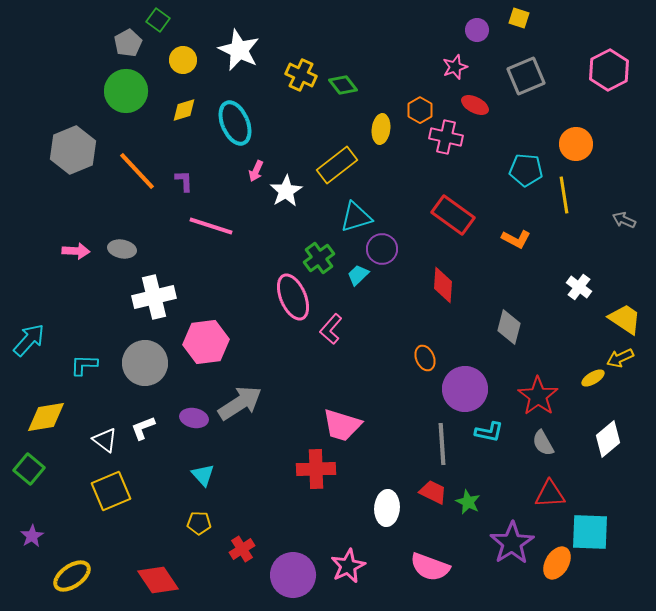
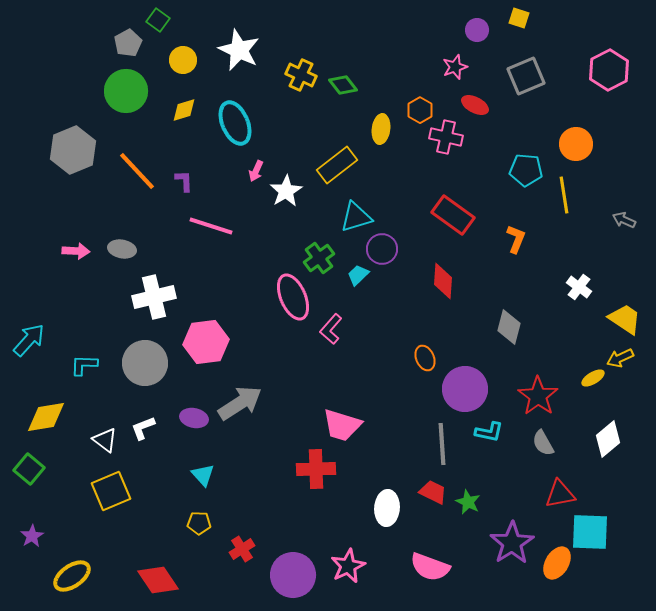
orange L-shape at (516, 239): rotated 96 degrees counterclockwise
red diamond at (443, 285): moved 4 px up
red triangle at (550, 494): moved 10 px right; rotated 8 degrees counterclockwise
